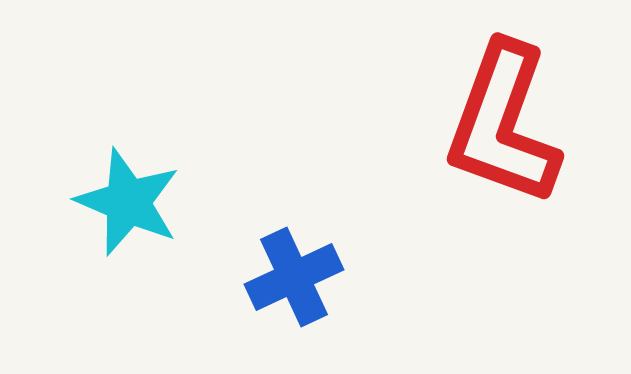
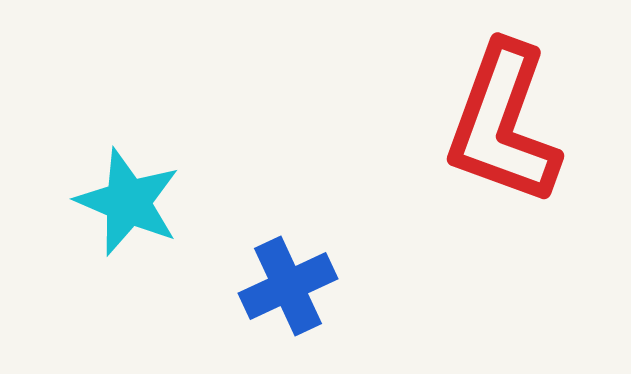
blue cross: moved 6 px left, 9 px down
